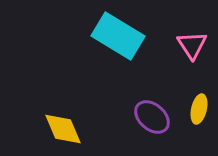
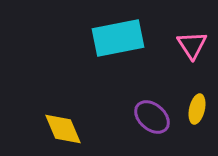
cyan rectangle: moved 2 px down; rotated 42 degrees counterclockwise
yellow ellipse: moved 2 px left
